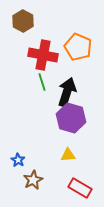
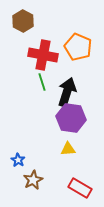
purple hexagon: rotated 8 degrees counterclockwise
yellow triangle: moved 6 px up
